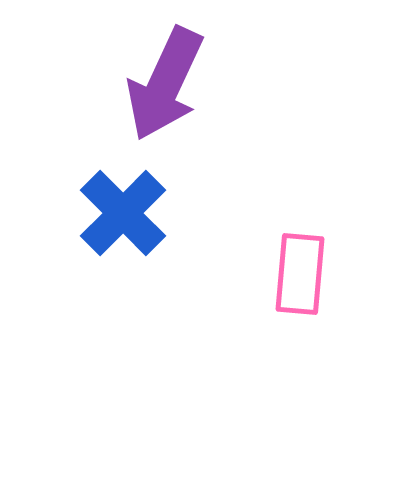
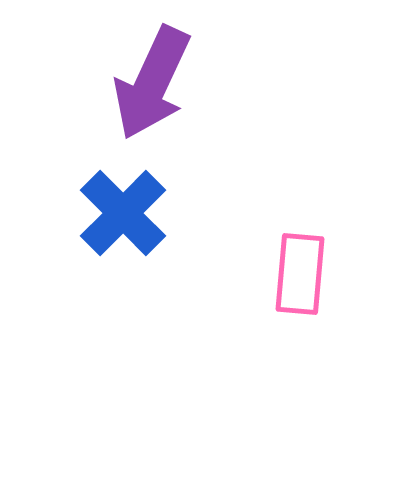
purple arrow: moved 13 px left, 1 px up
